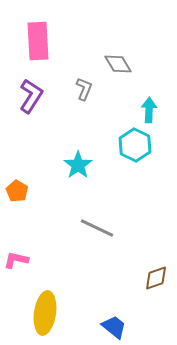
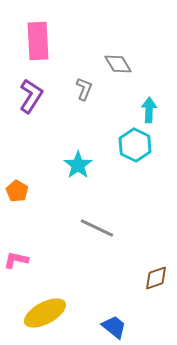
yellow ellipse: rotated 54 degrees clockwise
